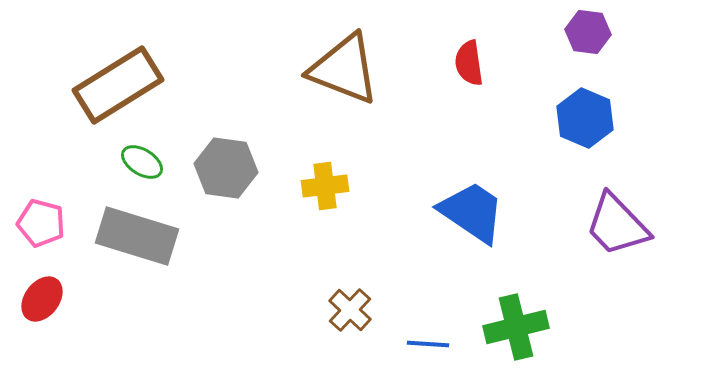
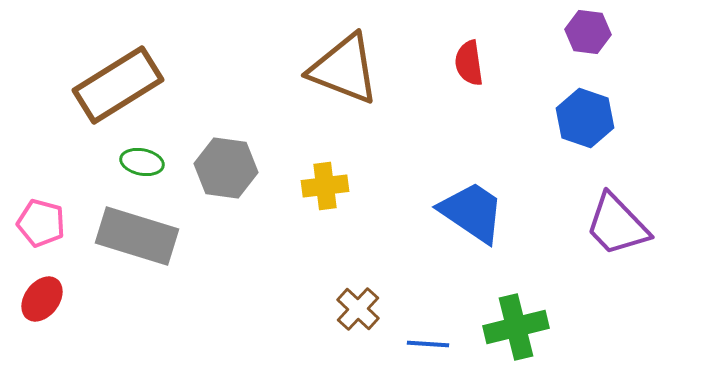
blue hexagon: rotated 4 degrees counterclockwise
green ellipse: rotated 21 degrees counterclockwise
brown cross: moved 8 px right, 1 px up
